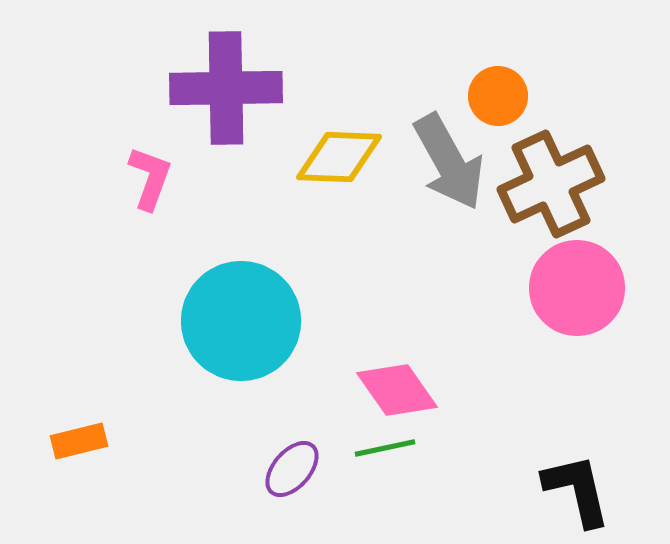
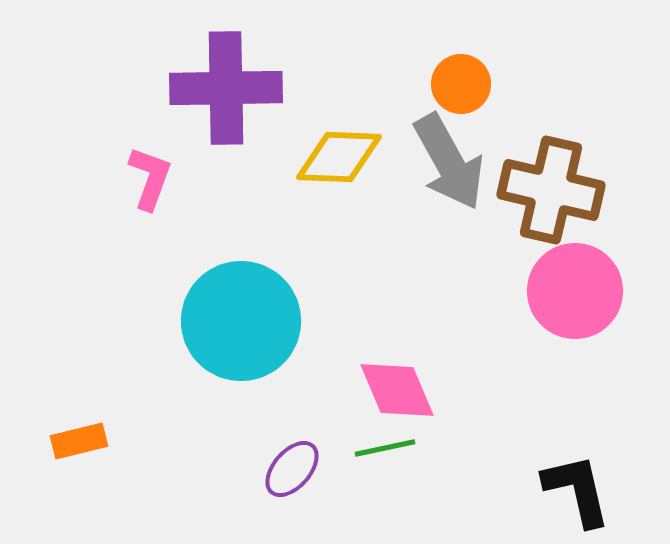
orange circle: moved 37 px left, 12 px up
brown cross: moved 6 px down; rotated 38 degrees clockwise
pink circle: moved 2 px left, 3 px down
pink diamond: rotated 12 degrees clockwise
